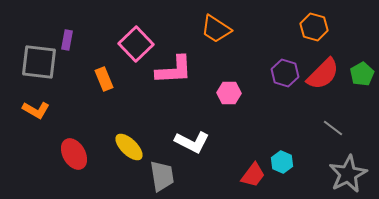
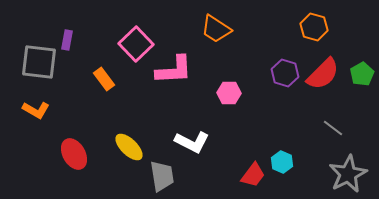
orange rectangle: rotated 15 degrees counterclockwise
